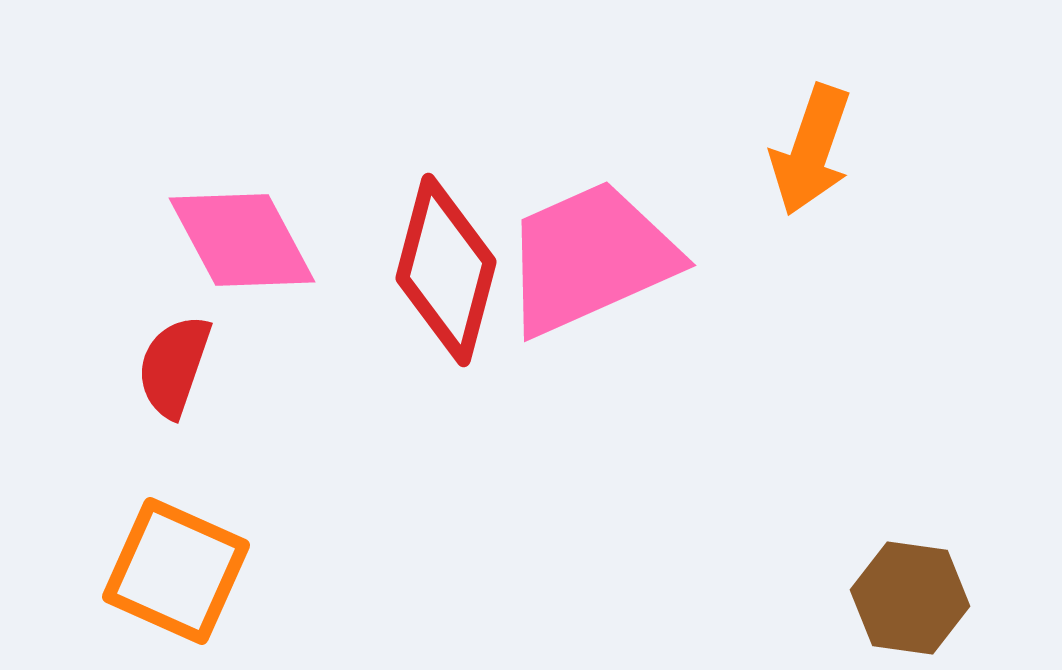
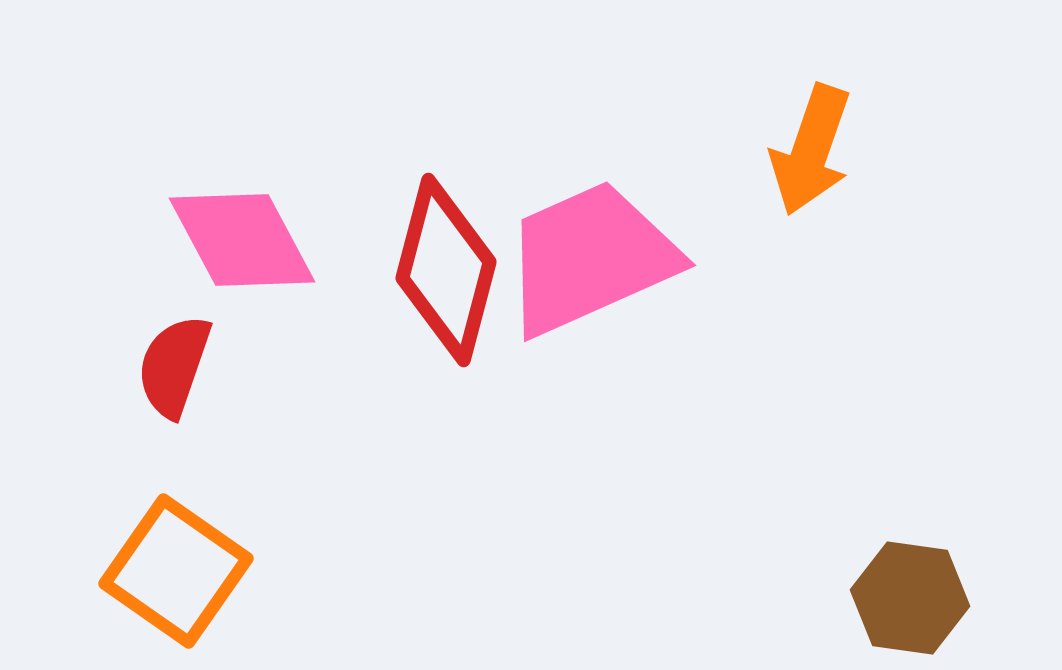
orange square: rotated 11 degrees clockwise
